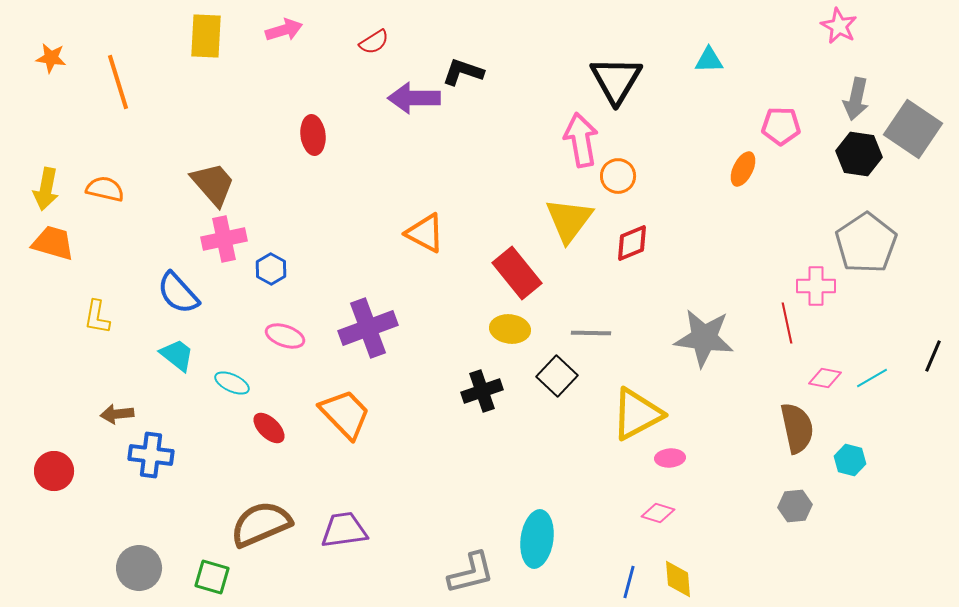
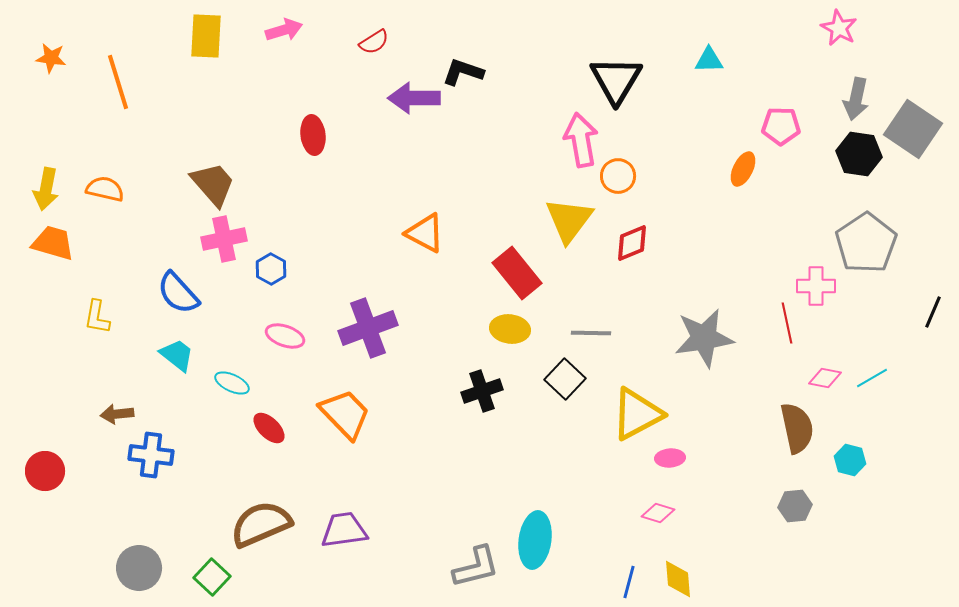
pink star at (839, 26): moved 2 px down
gray star at (704, 338): rotated 16 degrees counterclockwise
black line at (933, 356): moved 44 px up
black square at (557, 376): moved 8 px right, 3 px down
red circle at (54, 471): moved 9 px left
cyan ellipse at (537, 539): moved 2 px left, 1 px down
gray L-shape at (471, 573): moved 5 px right, 6 px up
green square at (212, 577): rotated 27 degrees clockwise
